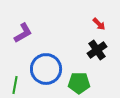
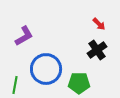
purple L-shape: moved 1 px right, 3 px down
